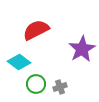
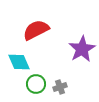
cyan diamond: rotated 30 degrees clockwise
